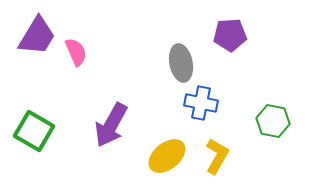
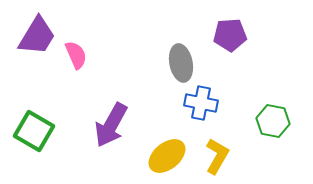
pink semicircle: moved 3 px down
